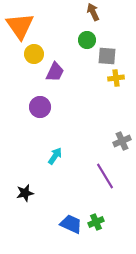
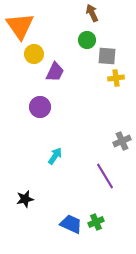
brown arrow: moved 1 px left, 1 px down
black star: moved 6 px down
